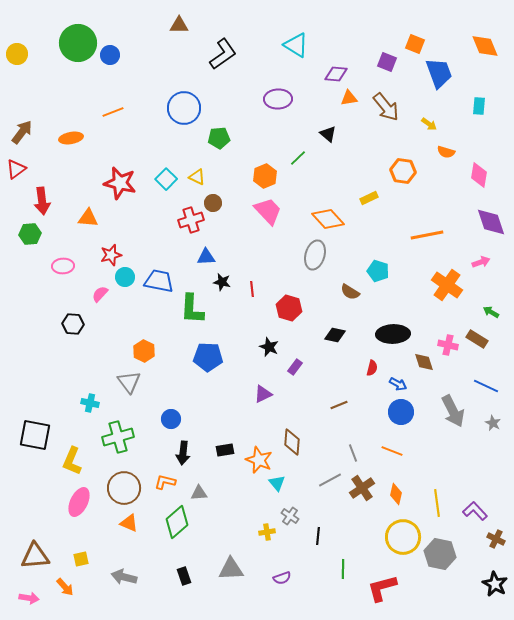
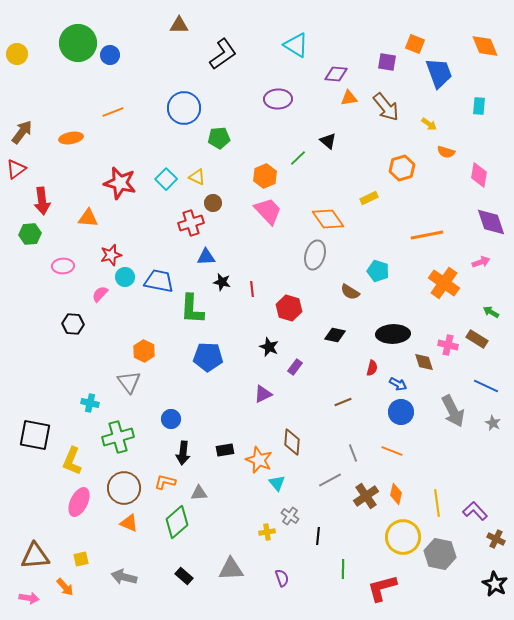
purple square at (387, 62): rotated 12 degrees counterclockwise
black triangle at (328, 134): moved 7 px down
orange hexagon at (403, 171): moved 1 px left, 3 px up; rotated 25 degrees counterclockwise
orange diamond at (328, 219): rotated 8 degrees clockwise
red cross at (191, 220): moved 3 px down
orange cross at (447, 285): moved 3 px left, 2 px up
brown line at (339, 405): moved 4 px right, 3 px up
brown cross at (362, 488): moved 4 px right, 8 px down
black rectangle at (184, 576): rotated 30 degrees counterclockwise
purple semicircle at (282, 578): rotated 90 degrees counterclockwise
